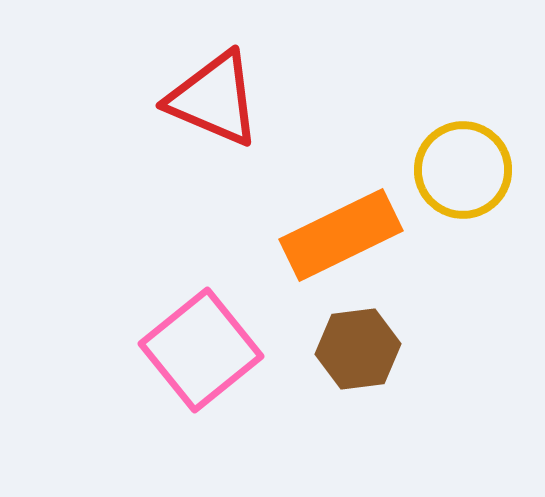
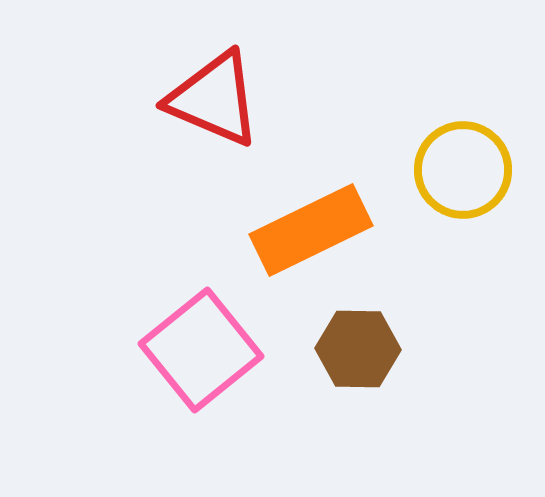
orange rectangle: moved 30 px left, 5 px up
brown hexagon: rotated 8 degrees clockwise
